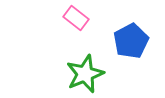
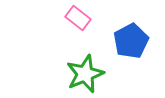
pink rectangle: moved 2 px right
